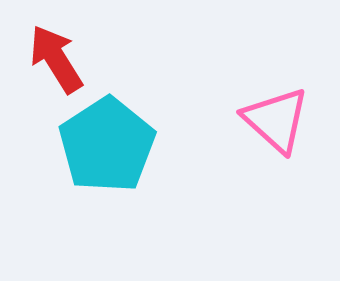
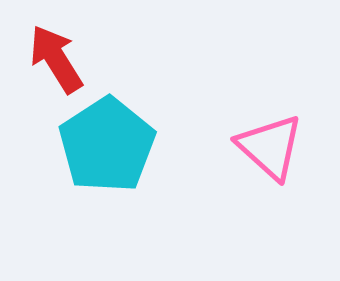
pink triangle: moved 6 px left, 27 px down
